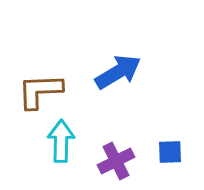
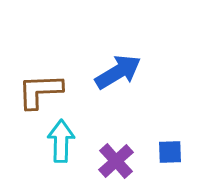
purple cross: rotated 15 degrees counterclockwise
